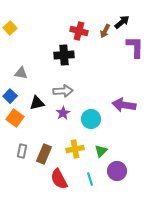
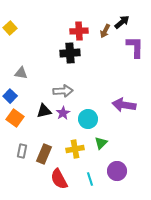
red cross: rotated 18 degrees counterclockwise
black cross: moved 6 px right, 2 px up
black triangle: moved 7 px right, 8 px down
cyan circle: moved 3 px left
green triangle: moved 8 px up
